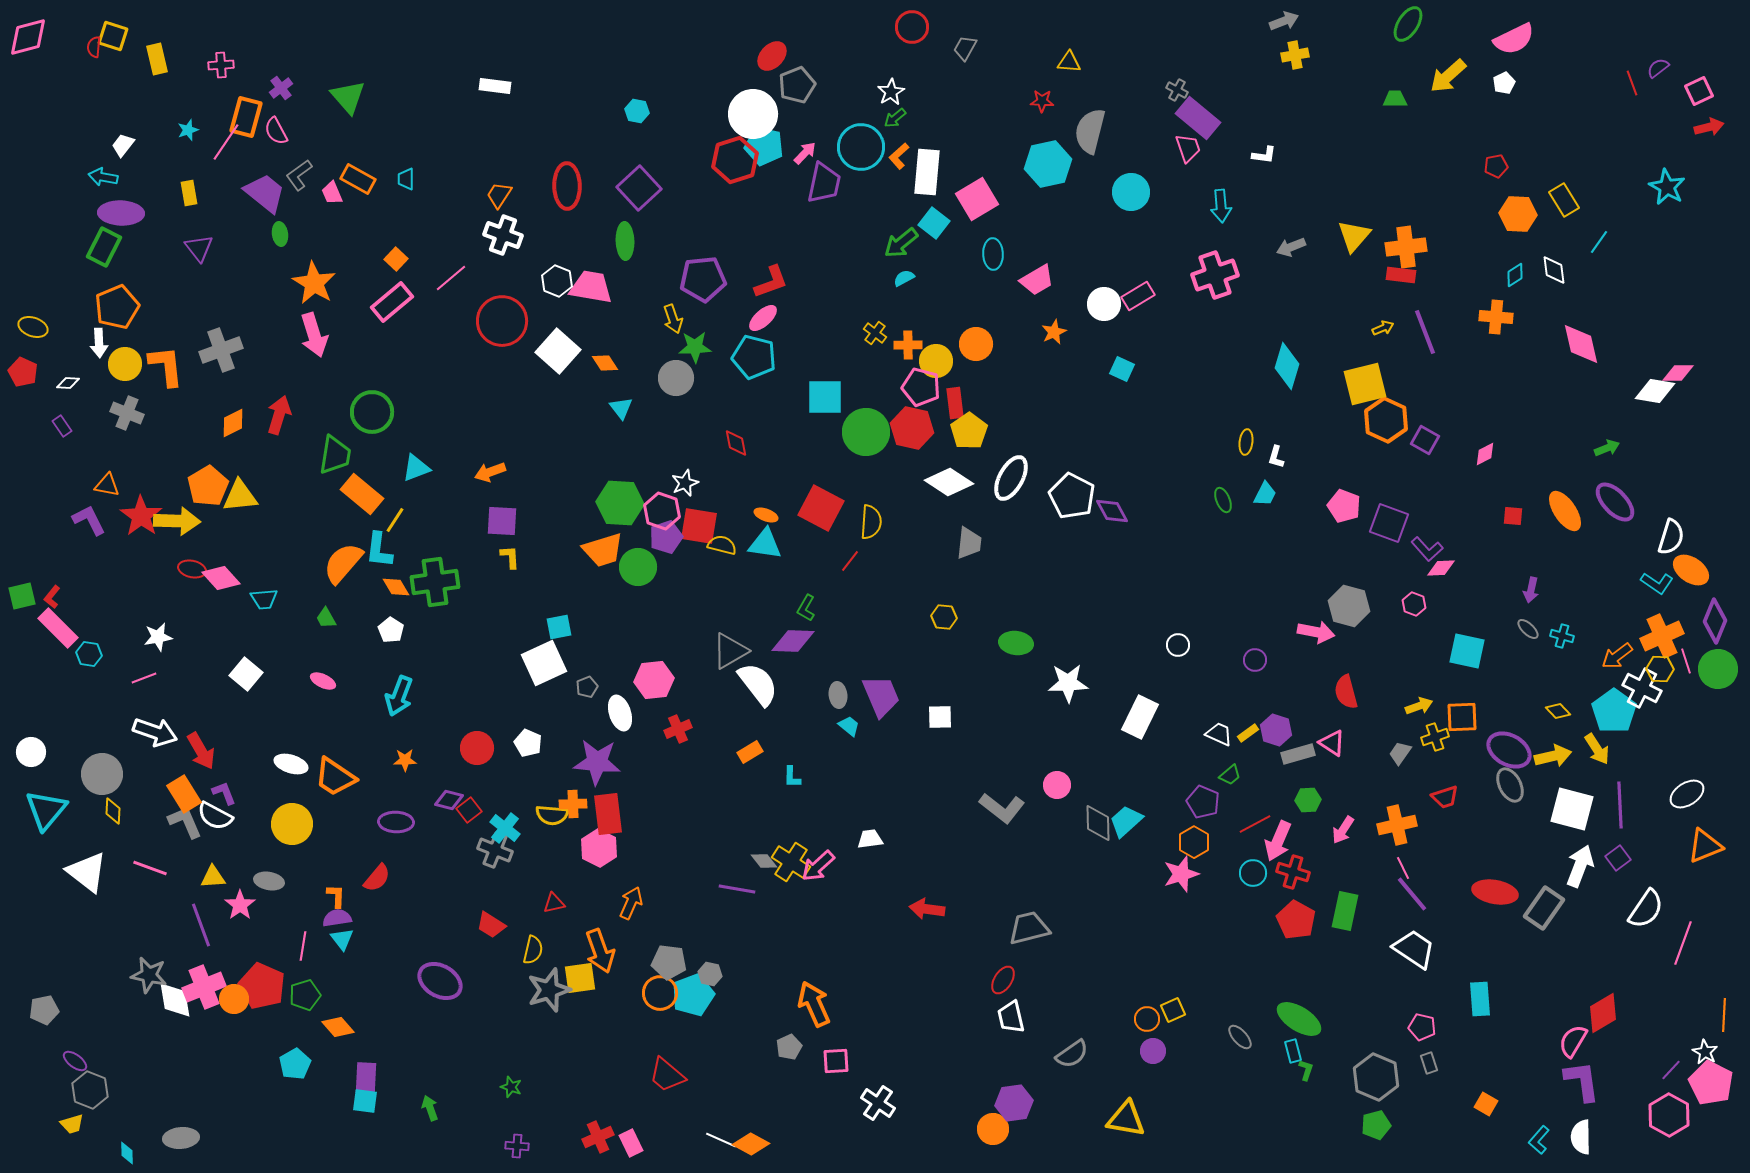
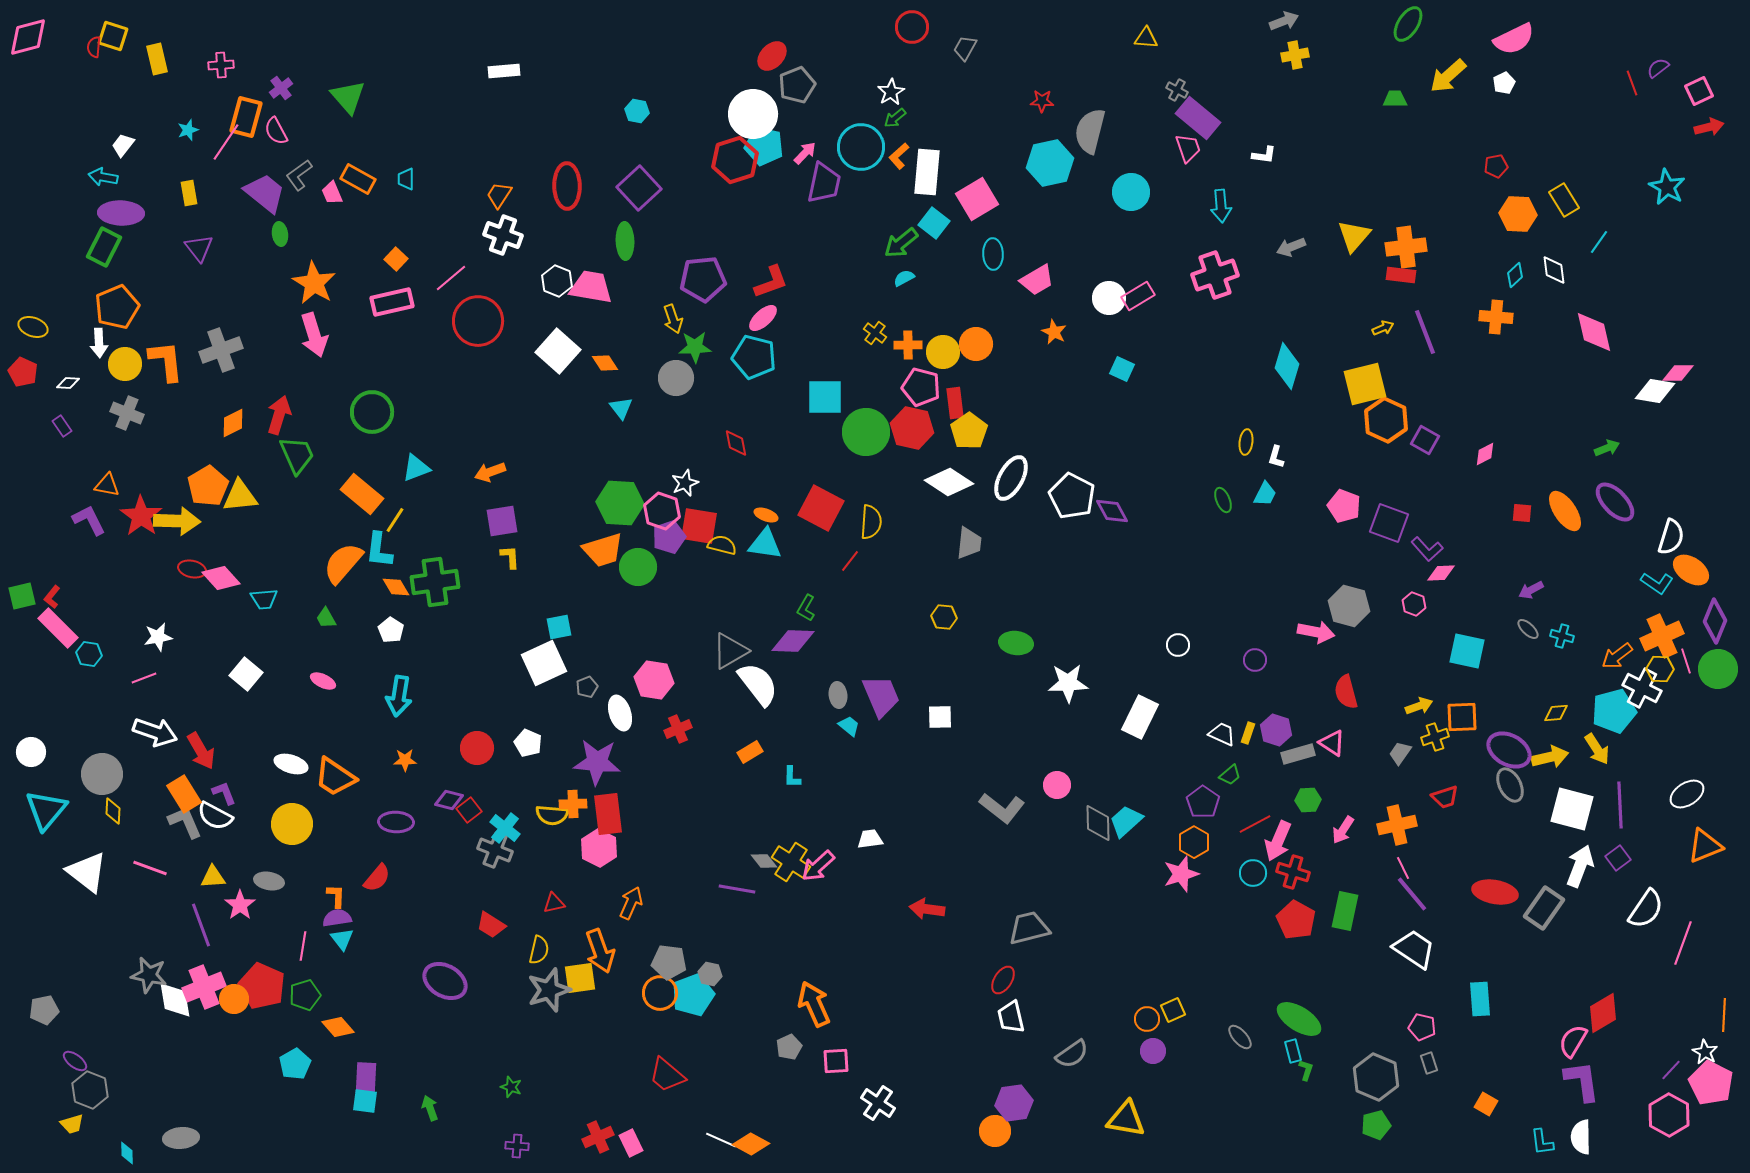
yellow triangle at (1069, 62): moved 77 px right, 24 px up
white rectangle at (495, 86): moved 9 px right, 15 px up; rotated 12 degrees counterclockwise
cyan hexagon at (1048, 164): moved 2 px right, 1 px up
cyan diamond at (1515, 275): rotated 10 degrees counterclockwise
pink rectangle at (392, 302): rotated 27 degrees clockwise
white circle at (1104, 304): moved 5 px right, 6 px up
red circle at (502, 321): moved 24 px left
orange star at (1054, 332): rotated 20 degrees counterclockwise
pink diamond at (1581, 344): moved 13 px right, 12 px up
yellow circle at (936, 361): moved 7 px right, 9 px up
orange L-shape at (166, 366): moved 5 px up
green trapezoid at (335, 455): moved 38 px left; rotated 33 degrees counterclockwise
red square at (1513, 516): moved 9 px right, 3 px up
purple square at (502, 521): rotated 12 degrees counterclockwise
purple pentagon at (666, 537): moved 3 px right
pink diamond at (1441, 568): moved 5 px down
purple arrow at (1531, 590): rotated 50 degrees clockwise
pink hexagon at (654, 680): rotated 15 degrees clockwise
cyan arrow at (399, 696): rotated 12 degrees counterclockwise
yellow diamond at (1558, 711): moved 2 px left, 2 px down; rotated 50 degrees counterclockwise
cyan pentagon at (1614, 711): rotated 21 degrees clockwise
yellow rectangle at (1248, 733): rotated 35 degrees counterclockwise
white trapezoid at (1219, 734): moved 3 px right
yellow arrow at (1553, 756): moved 3 px left, 1 px down
purple pentagon at (1203, 802): rotated 12 degrees clockwise
yellow semicircle at (533, 950): moved 6 px right
purple ellipse at (440, 981): moved 5 px right
orange circle at (993, 1129): moved 2 px right, 2 px down
cyan L-shape at (1539, 1140): moved 3 px right, 2 px down; rotated 48 degrees counterclockwise
